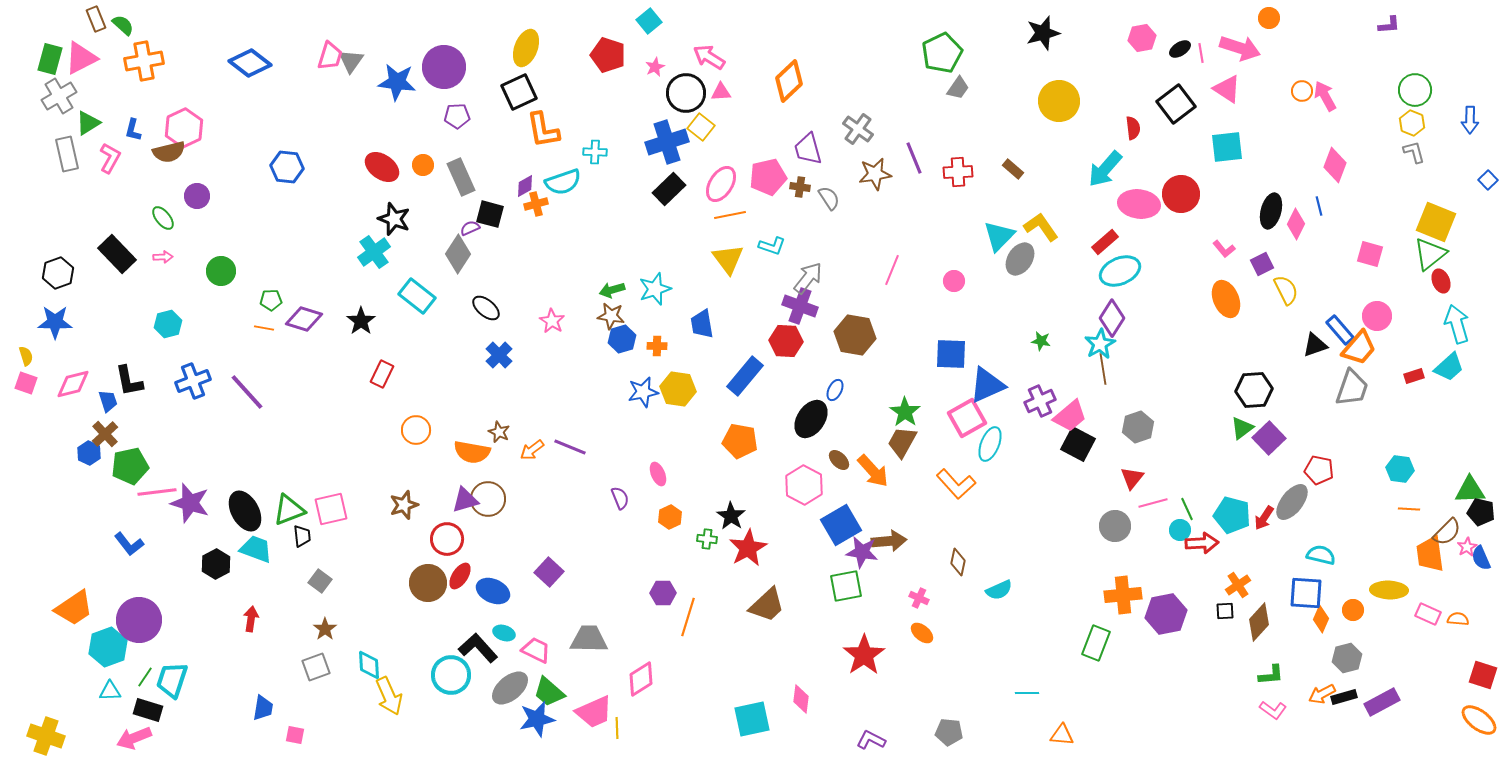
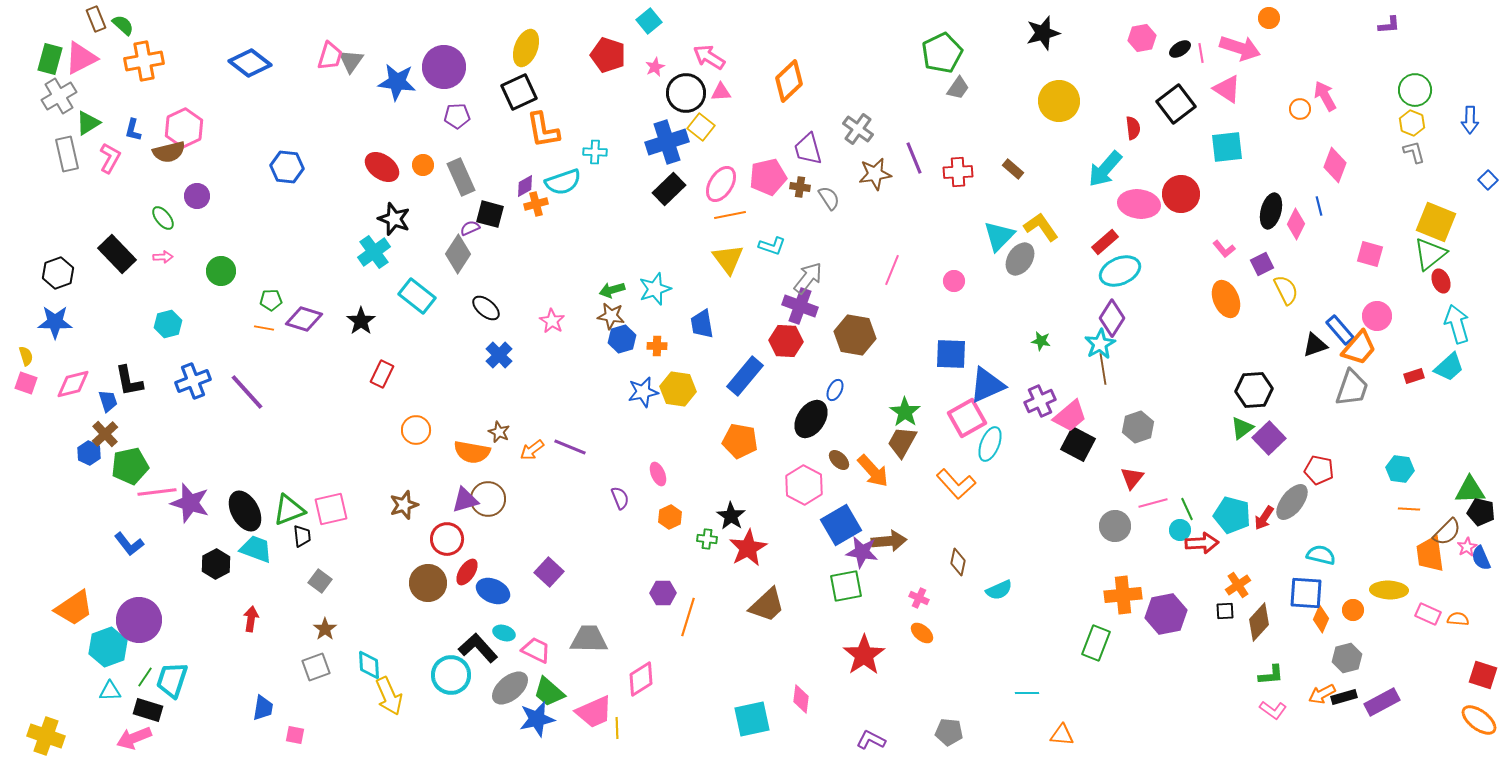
orange circle at (1302, 91): moved 2 px left, 18 px down
red ellipse at (460, 576): moved 7 px right, 4 px up
